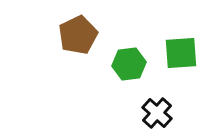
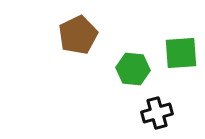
green hexagon: moved 4 px right, 5 px down; rotated 12 degrees clockwise
black cross: rotated 32 degrees clockwise
